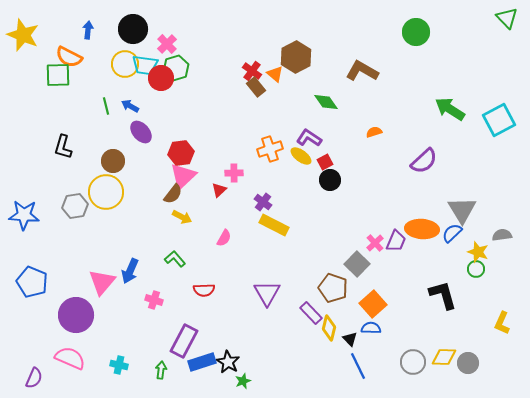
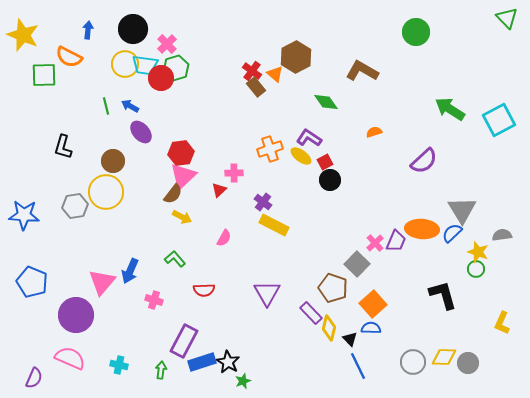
green square at (58, 75): moved 14 px left
